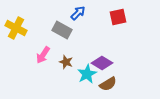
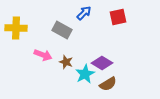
blue arrow: moved 6 px right
yellow cross: rotated 25 degrees counterclockwise
pink arrow: rotated 102 degrees counterclockwise
cyan star: moved 2 px left
